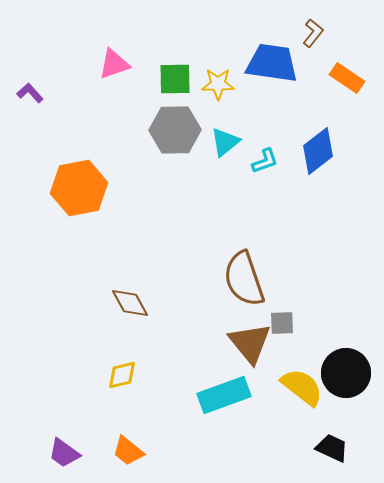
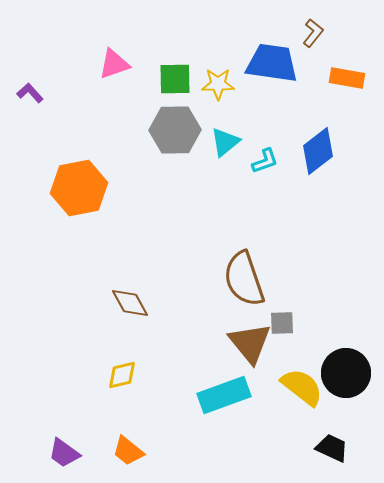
orange rectangle: rotated 24 degrees counterclockwise
